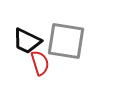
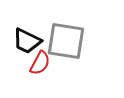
red semicircle: rotated 45 degrees clockwise
